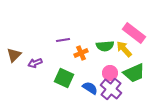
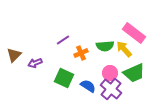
purple line: rotated 24 degrees counterclockwise
blue semicircle: moved 2 px left, 2 px up
